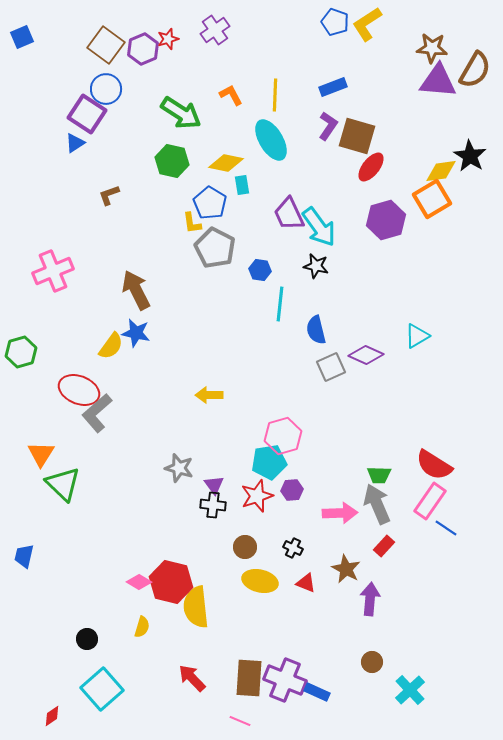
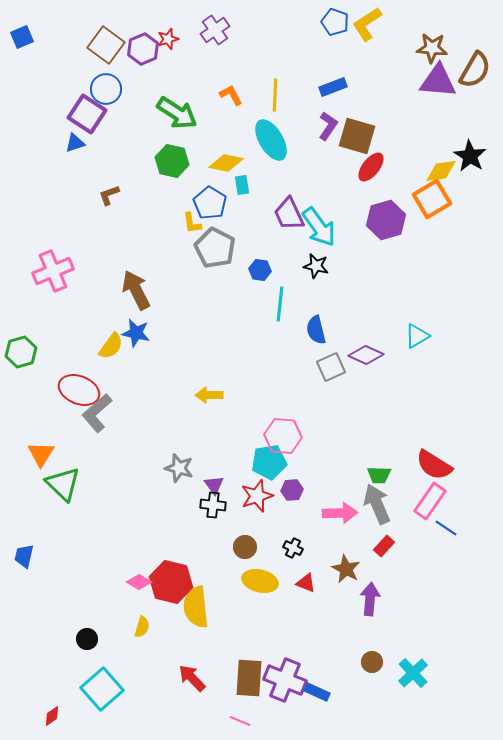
green arrow at (181, 113): moved 4 px left
blue triangle at (75, 143): rotated 15 degrees clockwise
pink hexagon at (283, 436): rotated 21 degrees clockwise
cyan cross at (410, 690): moved 3 px right, 17 px up
